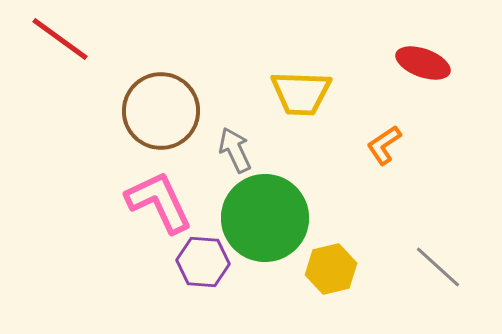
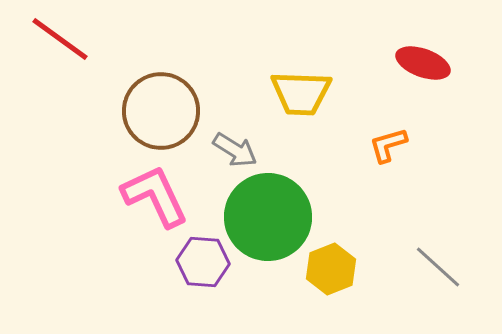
orange L-shape: moved 4 px right; rotated 18 degrees clockwise
gray arrow: rotated 147 degrees clockwise
pink L-shape: moved 4 px left, 6 px up
green circle: moved 3 px right, 1 px up
yellow hexagon: rotated 9 degrees counterclockwise
